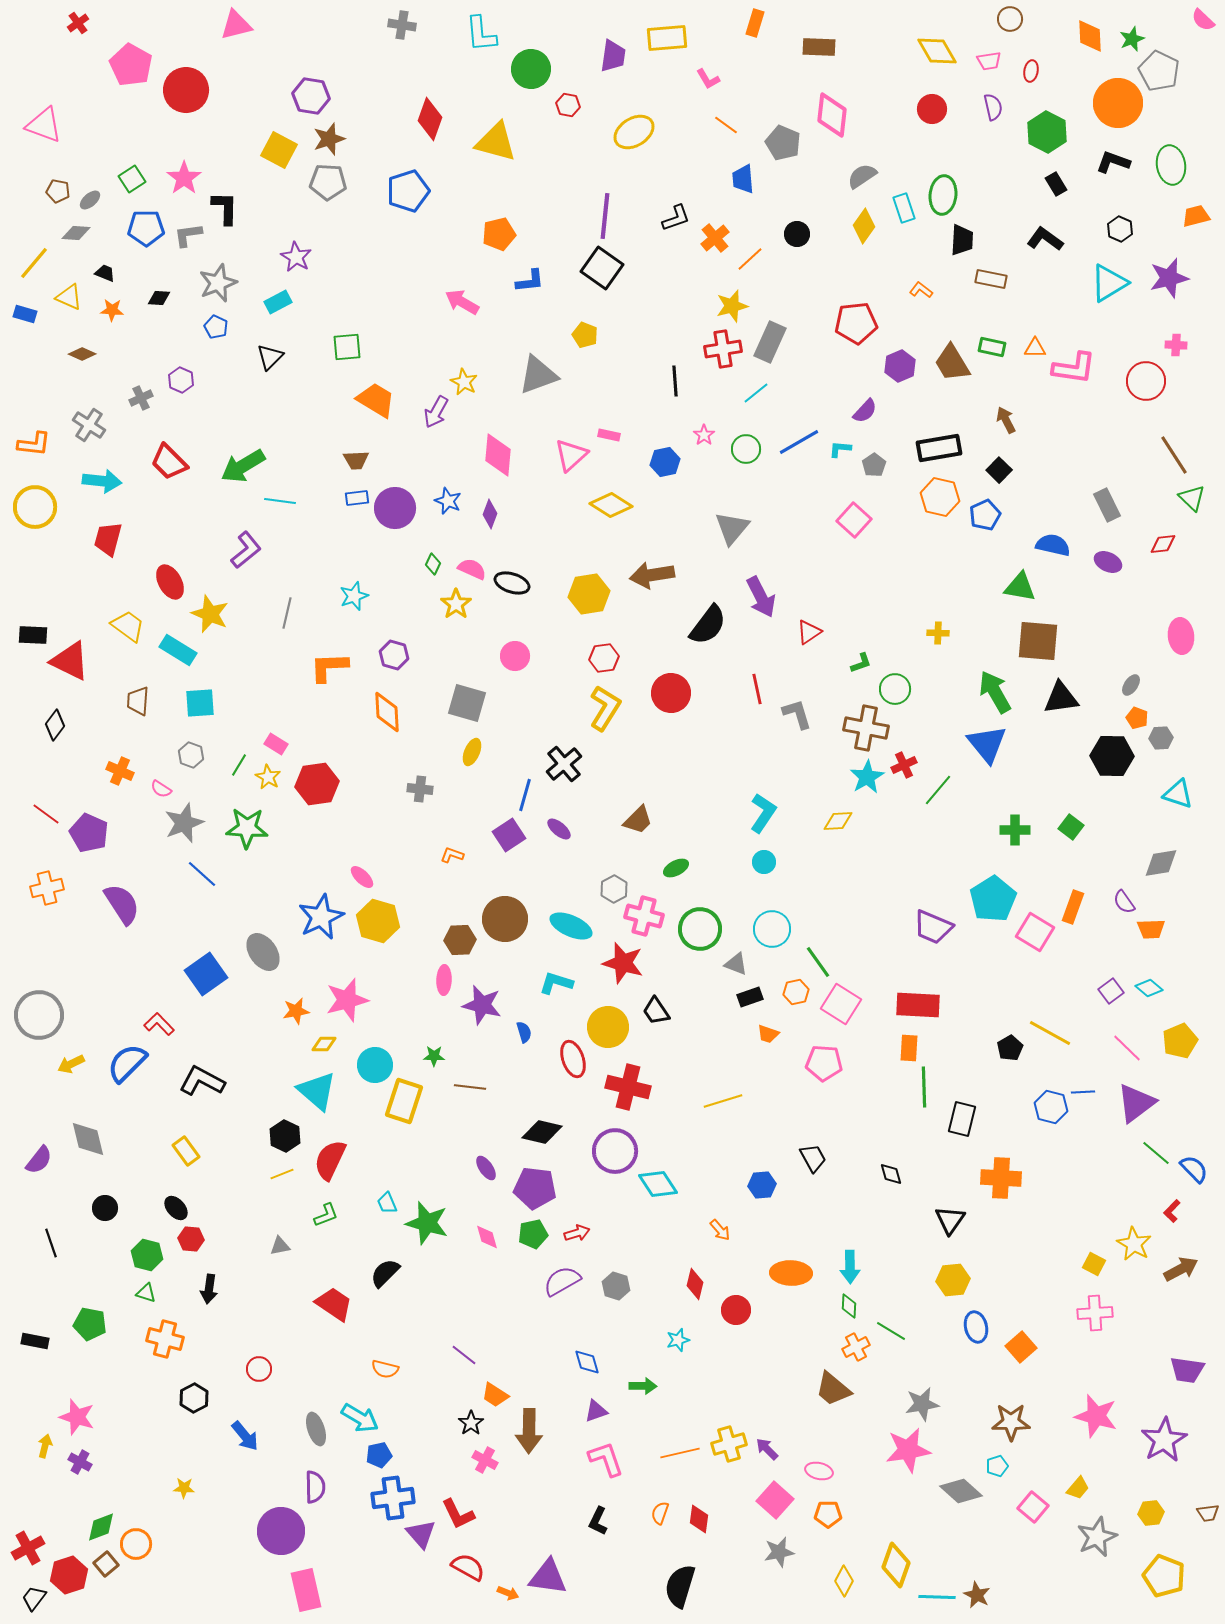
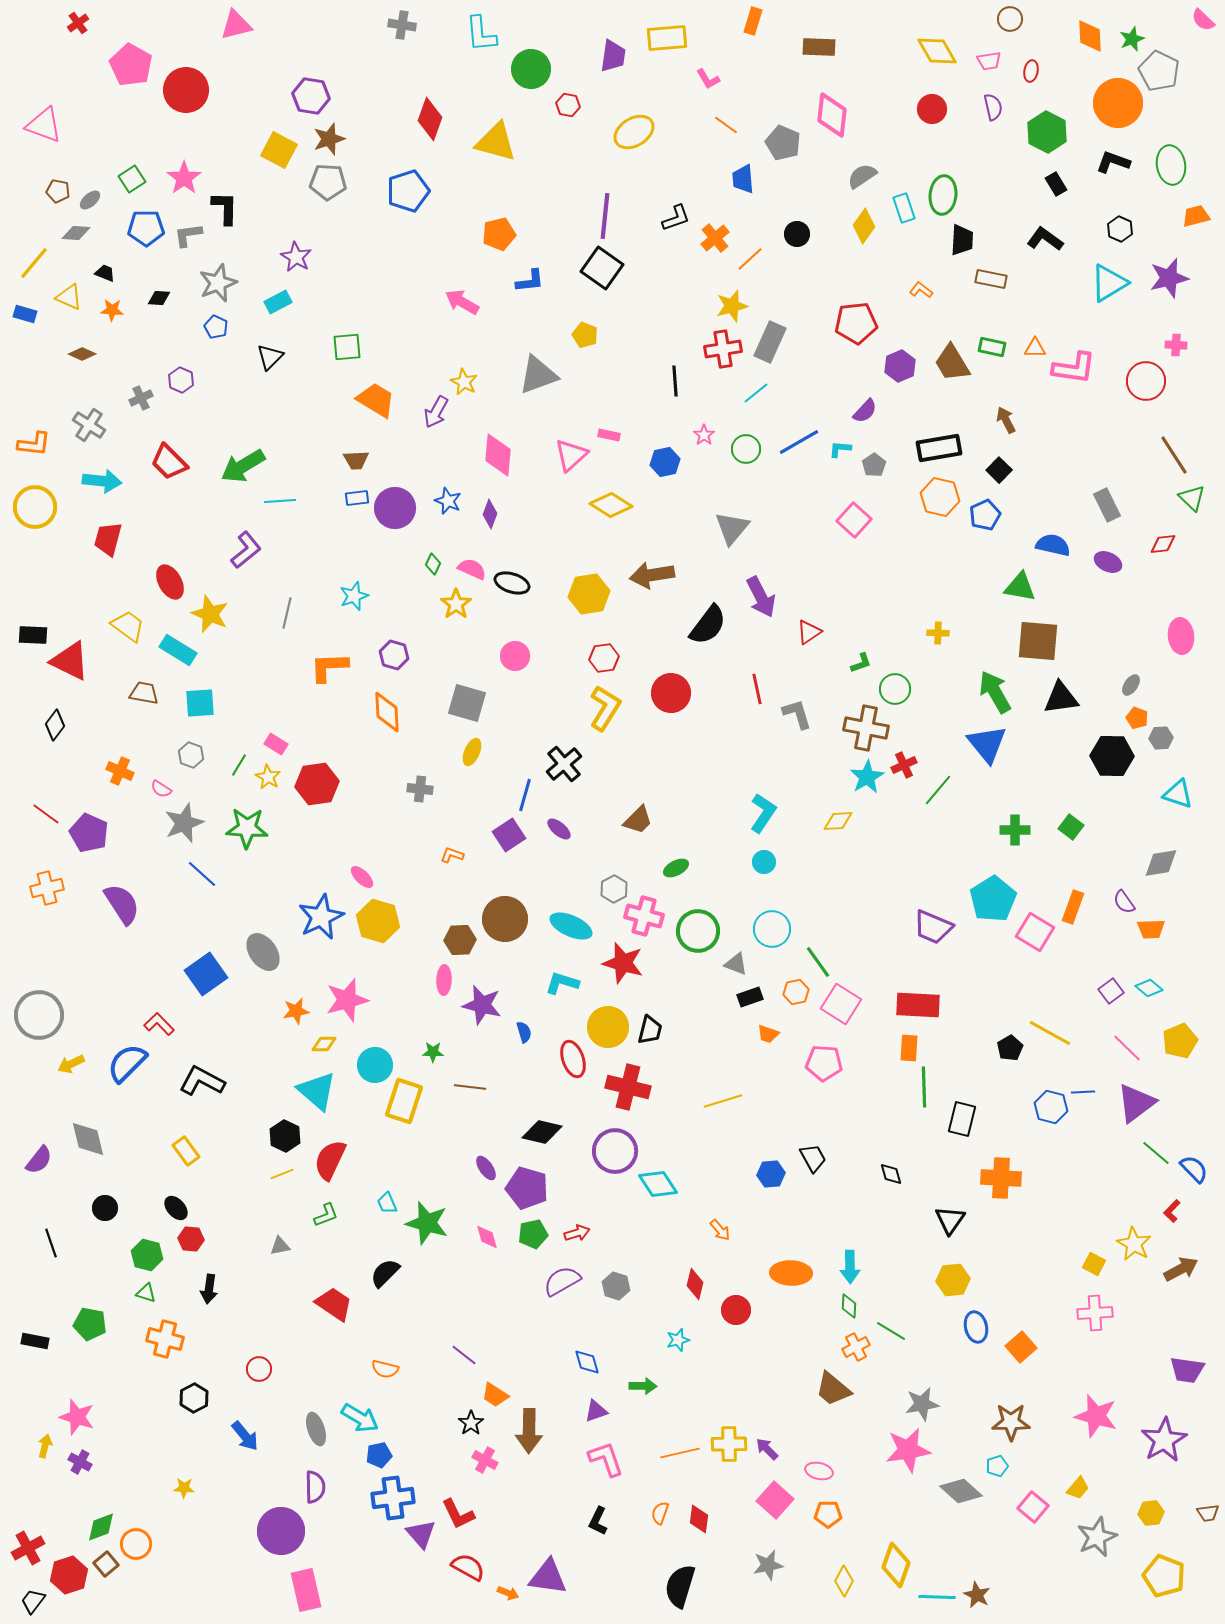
orange rectangle at (755, 23): moved 2 px left, 2 px up
cyan line at (280, 501): rotated 12 degrees counterclockwise
brown trapezoid at (138, 701): moved 6 px right, 8 px up; rotated 96 degrees clockwise
green circle at (700, 929): moved 2 px left, 2 px down
cyan L-shape at (556, 983): moved 6 px right
black trapezoid at (656, 1011): moved 6 px left, 19 px down; rotated 132 degrees counterclockwise
green star at (434, 1056): moved 1 px left, 4 px up
blue hexagon at (762, 1185): moved 9 px right, 11 px up
purple pentagon at (535, 1188): moved 8 px left; rotated 9 degrees clockwise
yellow cross at (729, 1444): rotated 16 degrees clockwise
gray star at (779, 1552): moved 11 px left, 13 px down
black trapezoid at (34, 1598): moved 1 px left, 3 px down
